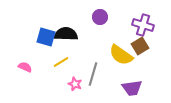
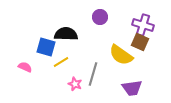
blue square: moved 10 px down
brown square: moved 4 px up; rotated 36 degrees counterclockwise
